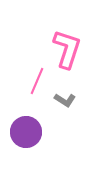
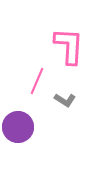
pink L-shape: moved 2 px right, 3 px up; rotated 15 degrees counterclockwise
purple circle: moved 8 px left, 5 px up
